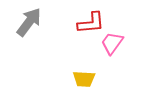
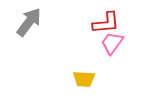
red L-shape: moved 15 px right
